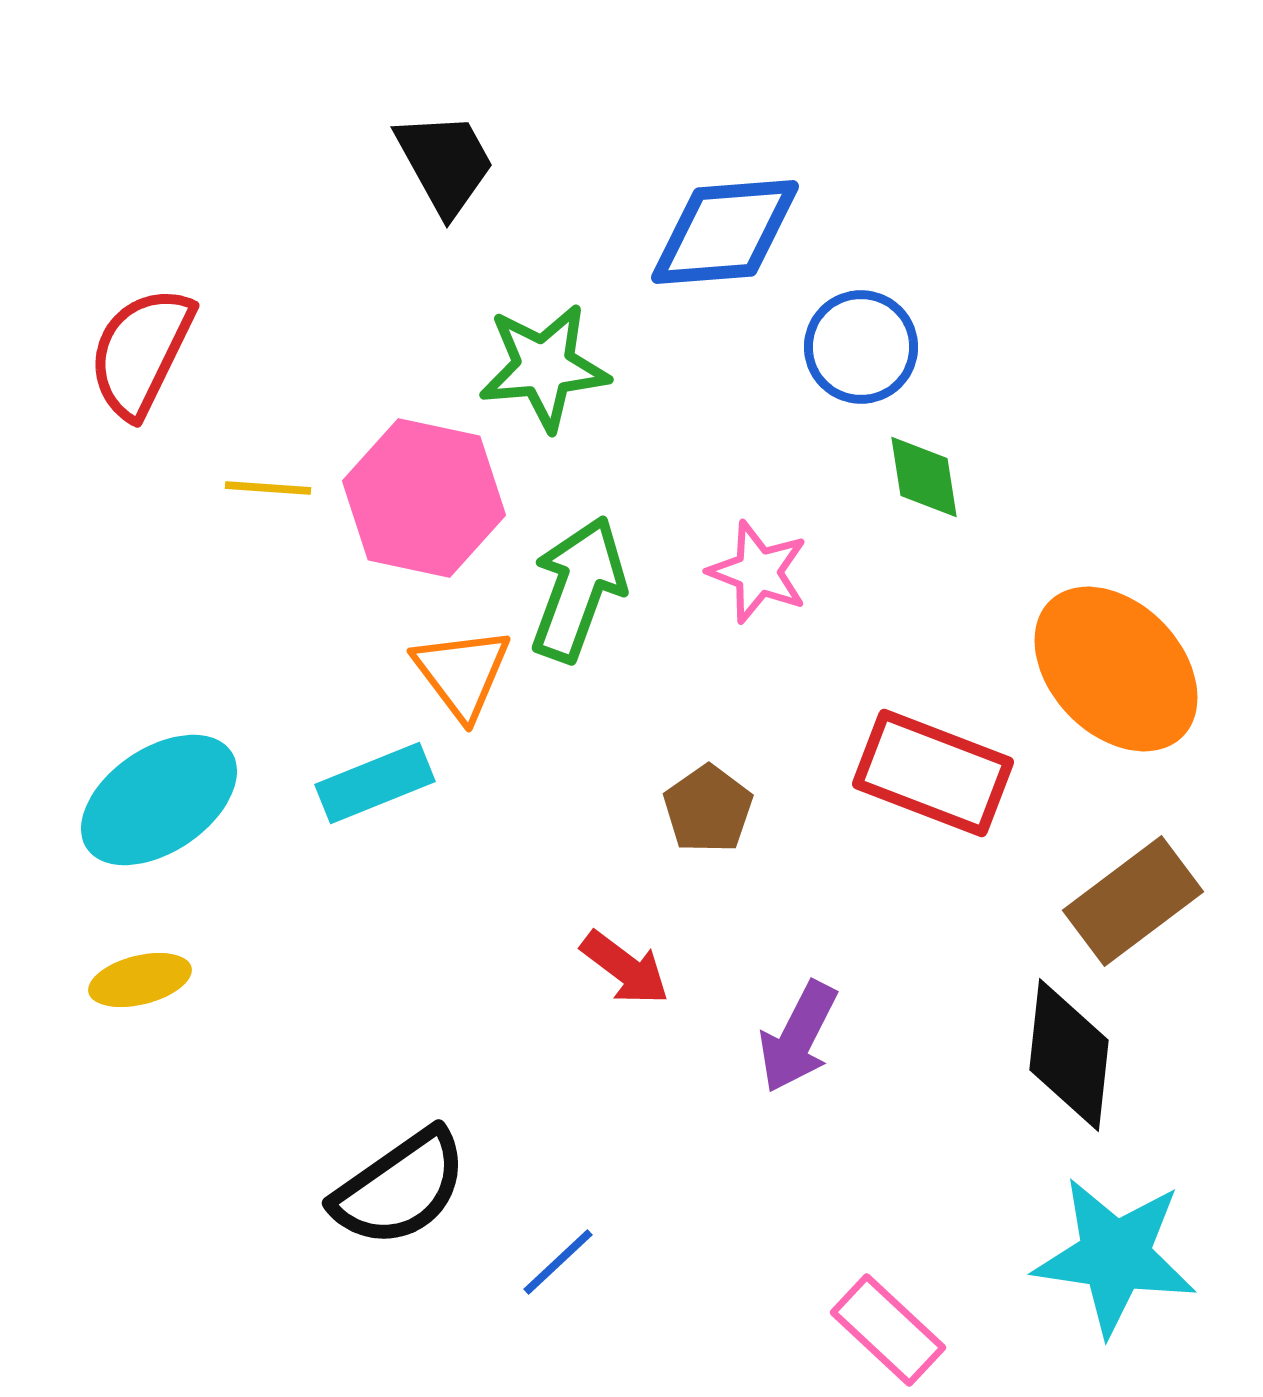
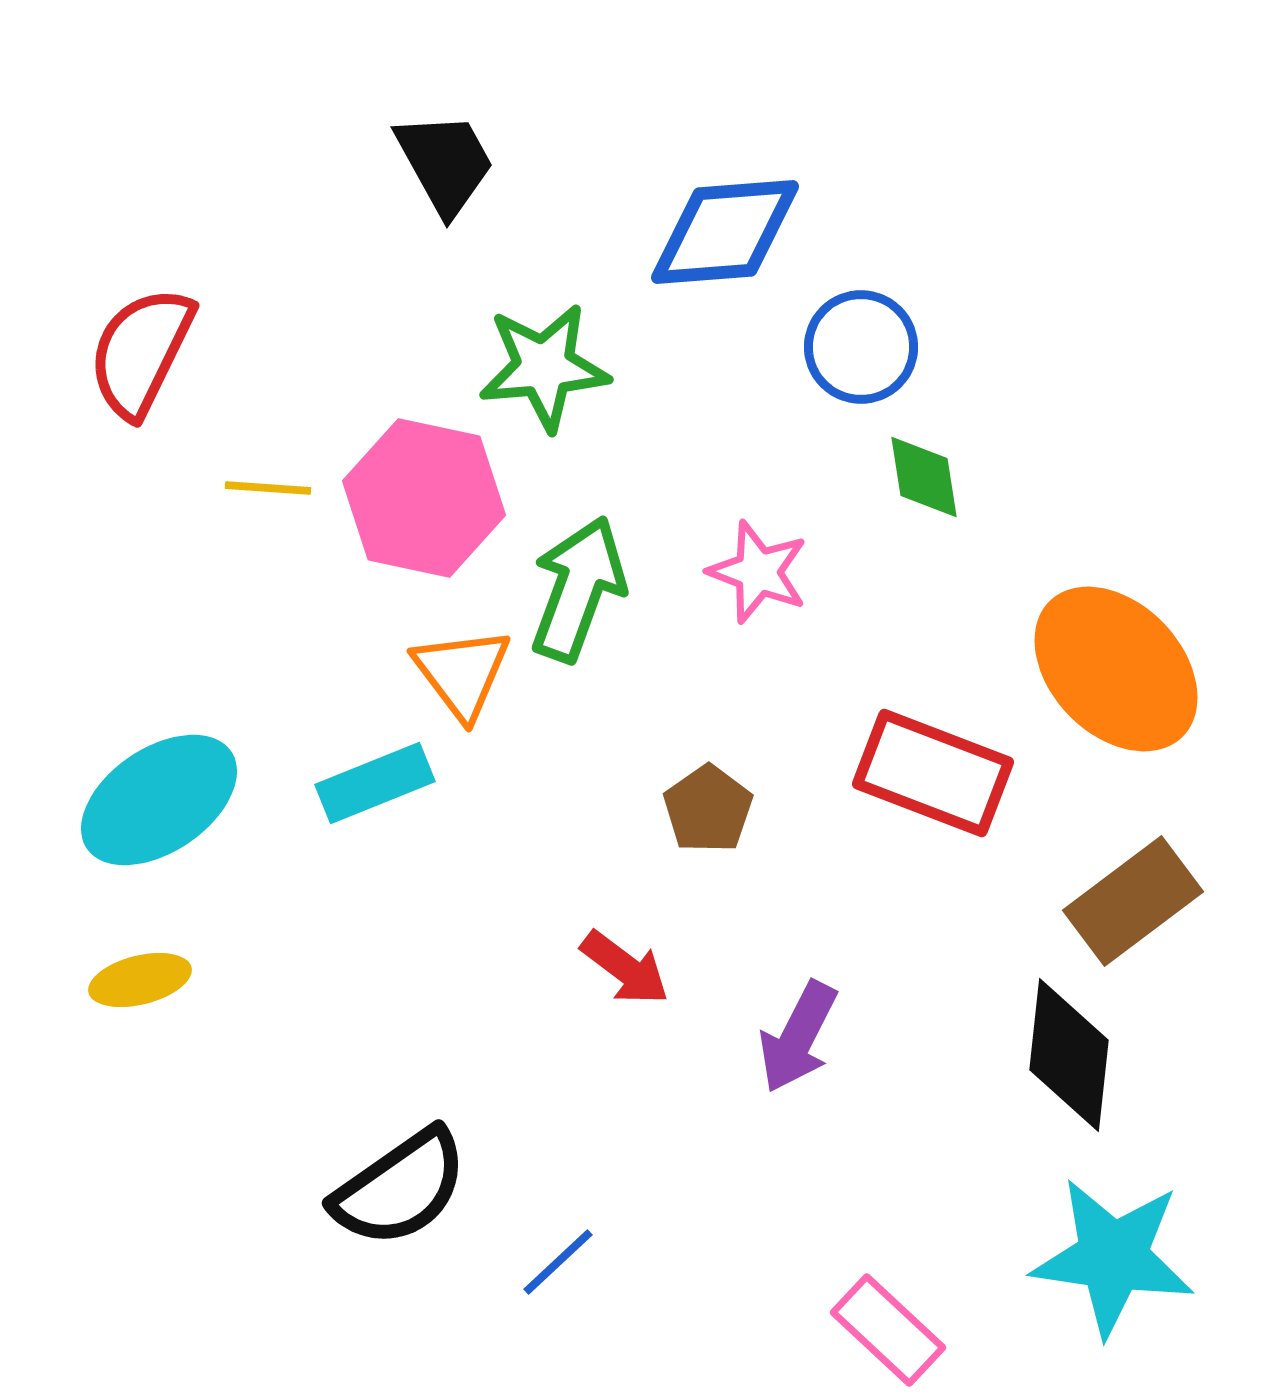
cyan star: moved 2 px left, 1 px down
